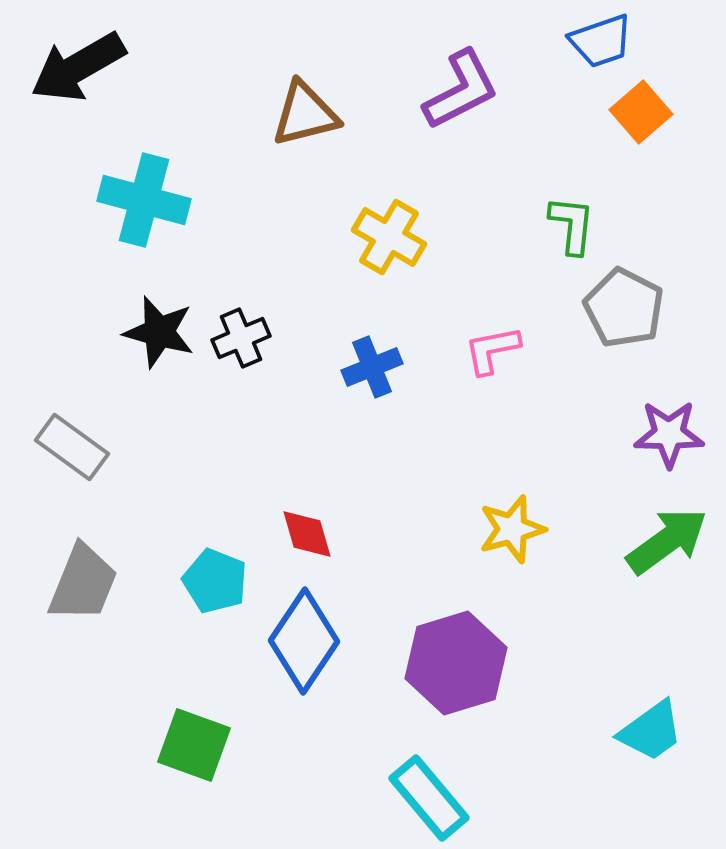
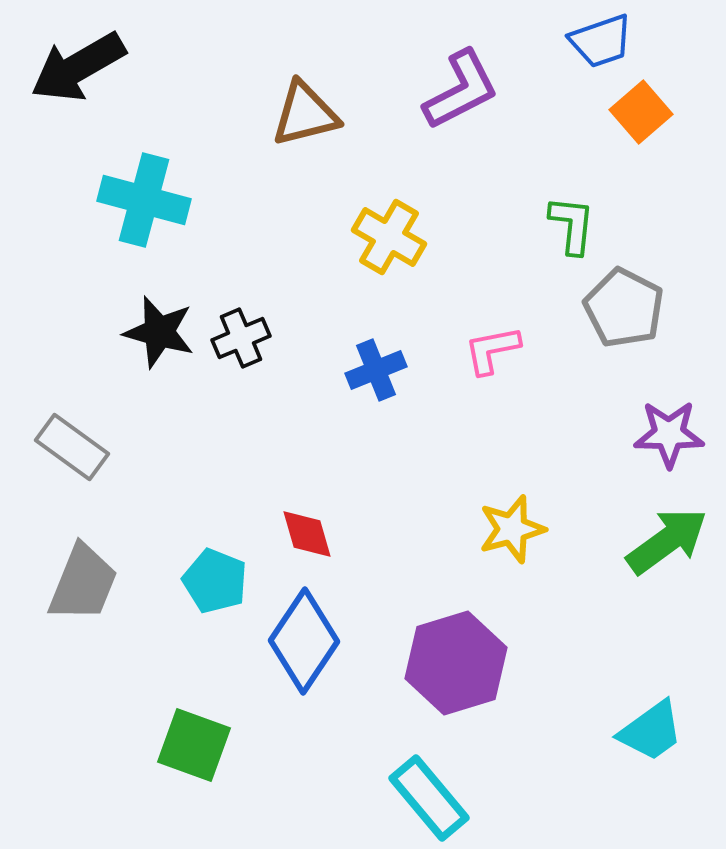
blue cross: moved 4 px right, 3 px down
